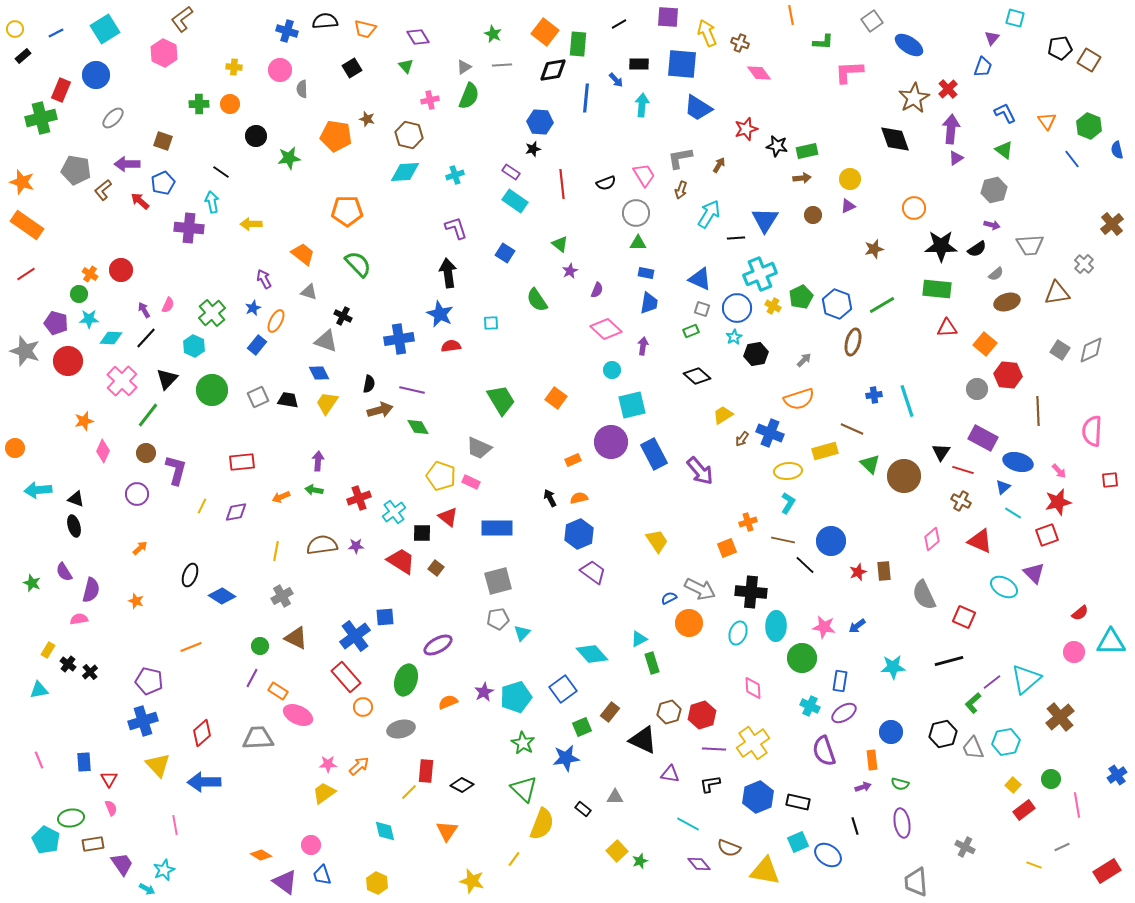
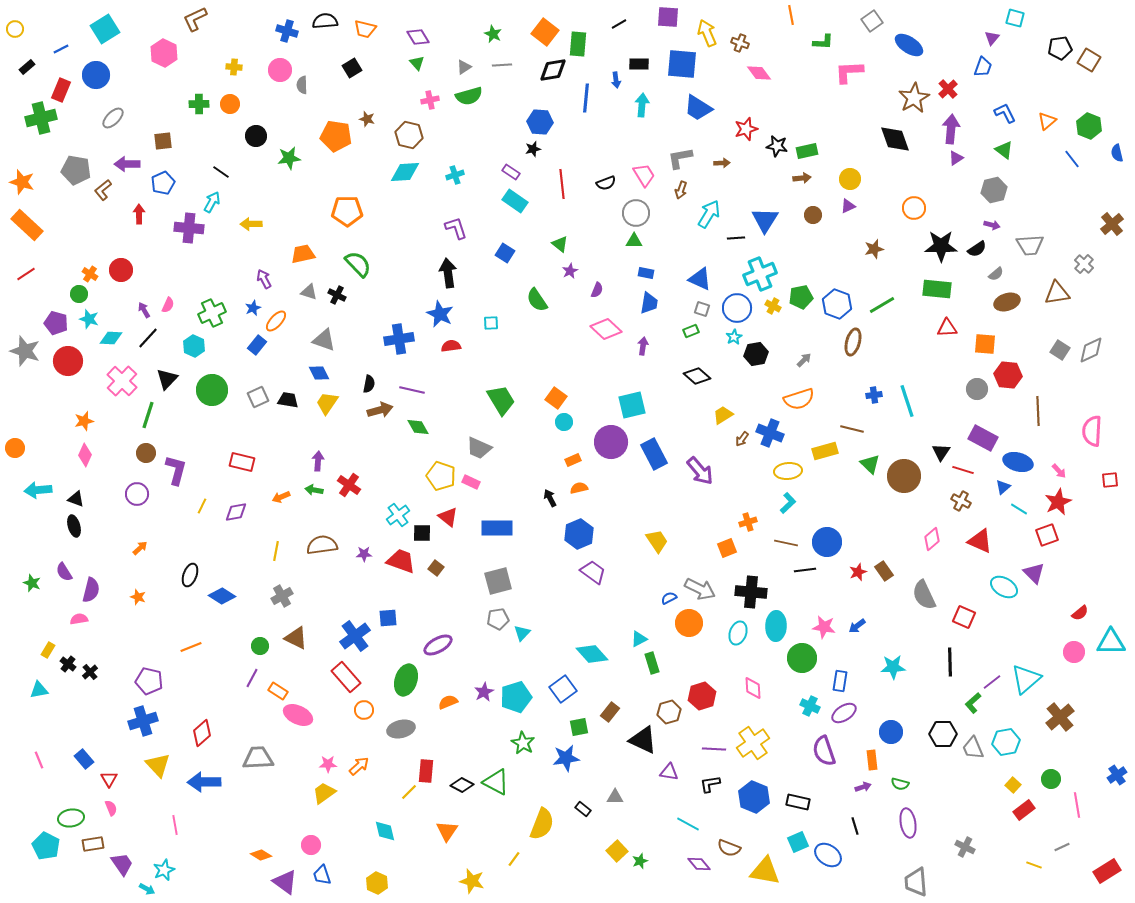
brown L-shape at (182, 19): moved 13 px right; rotated 12 degrees clockwise
blue line at (56, 33): moved 5 px right, 16 px down
black rectangle at (23, 56): moved 4 px right, 11 px down
green triangle at (406, 66): moved 11 px right, 3 px up
blue arrow at (616, 80): rotated 35 degrees clockwise
gray semicircle at (302, 89): moved 4 px up
green semicircle at (469, 96): rotated 52 degrees clockwise
orange triangle at (1047, 121): rotated 24 degrees clockwise
brown square at (163, 141): rotated 24 degrees counterclockwise
blue semicircle at (1117, 150): moved 3 px down
brown arrow at (719, 165): moved 3 px right, 2 px up; rotated 56 degrees clockwise
red arrow at (140, 201): moved 1 px left, 13 px down; rotated 48 degrees clockwise
cyan arrow at (212, 202): rotated 40 degrees clockwise
orange rectangle at (27, 225): rotated 8 degrees clockwise
green triangle at (638, 243): moved 4 px left, 2 px up
orange trapezoid at (303, 254): rotated 50 degrees counterclockwise
green pentagon at (801, 297): rotated 15 degrees clockwise
green cross at (212, 313): rotated 16 degrees clockwise
black cross at (343, 316): moved 6 px left, 21 px up
cyan star at (89, 319): rotated 18 degrees clockwise
orange ellipse at (276, 321): rotated 15 degrees clockwise
black line at (146, 338): moved 2 px right
gray triangle at (326, 341): moved 2 px left, 1 px up
orange square at (985, 344): rotated 35 degrees counterclockwise
cyan circle at (612, 370): moved 48 px left, 52 px down
green line at (148, 415): rotated 20 degrees counterclockwise
brown line at (852, 429): rotated 10 degrees counterclockwise
pink diamond at (103, 451): moved 18 px left, 4 px down
red rectangle at (242, 462): rotated 20 degrees clockwise
red cross at (359, 498): moved 10 px left, 13 px up; rotated 35 degrees counterclockwise
orange semicircle at (579, 498): moved 10 px up
red star at (1058, 502): rotated 12 degrees counterclockwise
cyan L-shape at (788, 503): rotated 15 degrees clockwise
cyan cross at (394, 512): moved 4 px right, 3 px down
cyan line at (1013, 513): moved 6 px right, 4 px up
brown line at (783, 540): moved 3 px right, 3 px down
blue circle at (831, 541): moved 4 px left, 1 px down
purple star at (356, 546): moved 8 px right, 8 px down
red trapezoid at (401, 561): rotated 12 degrees counterclockwise
black line at (805, 565): moved 5 px down; rotated 50 degrees counterclockwise
brown rectangle at (884, 571): rotated 30 degrees counterclockwise
orange star at (136, 601): moved 2 px right, 4 px up
blue square at (385, 617): moved 3 px right, 1 px down
black line at (949, 661): moved 1 px right, 1 px down; rotated 76 degrees counterclockwise
orange circle at (363, 707): moved 1 px right, 3 px down
red hexagon at (702, 715): moved 19 px up
green square at (582, 727): moved 3 px left; rotated 12 degrees clockwise
black hexagon at (943, 734): rotated 12 degrees clockwise
gray trapezoid at (258, 738): moved 20 px down
blue rectangle at (84, 762): moved 3 px up; rotated 36 degrees counterclockwise
purple triangle at (670, 774): moved 1 px left, 2 px up
green triangle at (524, 789): moved 28 px left, 7 px up; rotated 16 degrees counterclockwise
blue hexagon at (758, 797): moved 4 px left; rotated 16 degrees counterclockwise
purple ellipse at (902, 823): moved 6 px right
cyan pentagon at (46, 840): moved 6 px down
